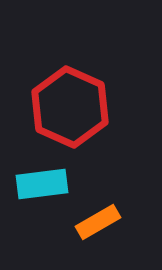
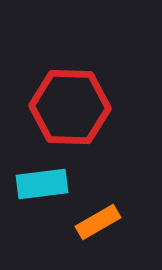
red hexagon: rotated 22 degrees counterclockwise
